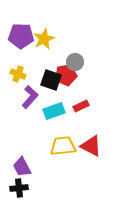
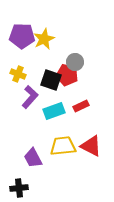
purple pentagon: moved 1 px right
red pentagon: moved 1 px right; rotated 25 degrees clockwise
purple trapezoid: moved 11 px right, 9 px up
